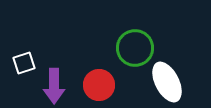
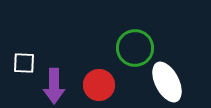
white square: rotated 20 degrees clockwise
